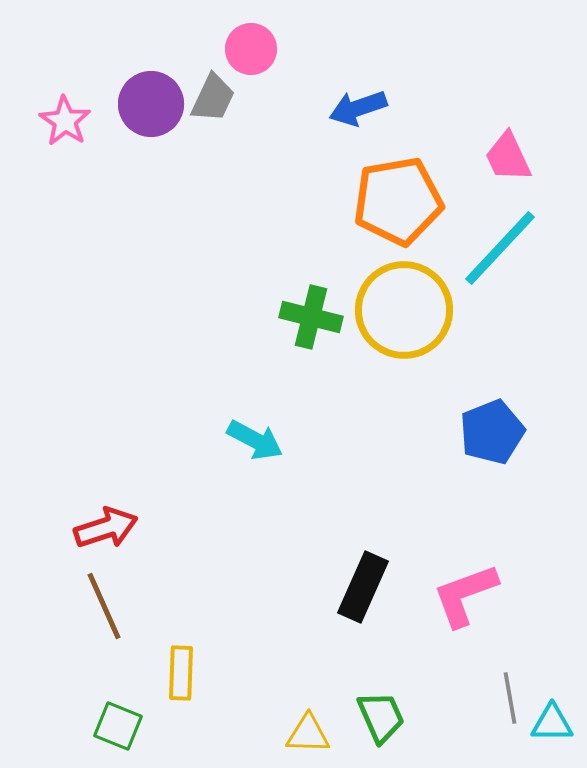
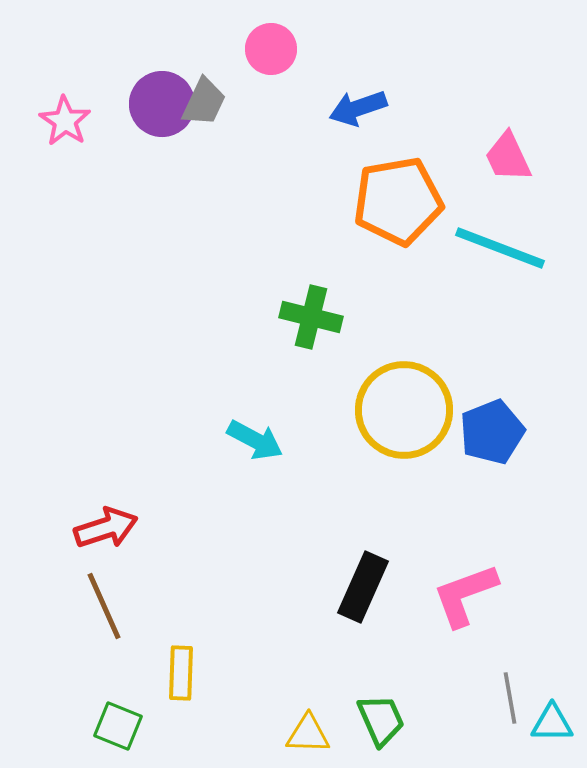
pink circle: moved 20 px right
gray trapezoid: moved 9 px left, 4 px down
purple circle: moved 11 px right
cyan line: rotated 68 degrees clockwise
yellow circle: moved 100 px down
green trapezoid: moved 3 px down
